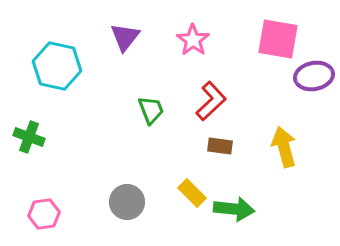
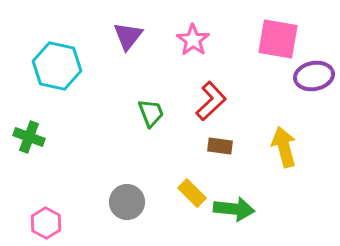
purple triangle: moved 3 px right, 1 px up
green trapezoid: moved 3 px down
pink hexagon: moved 2 px right, 9 px down; rotated 24 degrees counterclockwise
